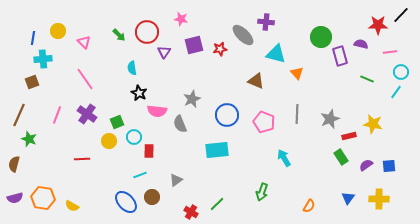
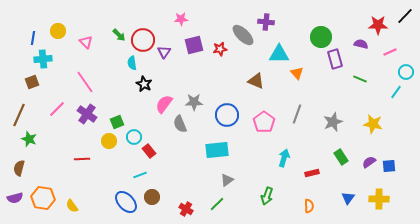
black line at (401, 15): moved 4 px right, 1 px down
pink star at (181, 19): rotated 16 degrees counterclockwise
red circle at (147, 32): moved 4 px left, 8 px down
pink triangle at (84, 42): moved 2 px right
pink line at (390, 52): rotated 16 degrees counterclockwise
cyan triangle at (276, 54): moved 3 px right; rotated 15 degrees counterclockwise
purple rectangle at (340, 56): moved 5 px left, 3 px down
cyan semicircle at (132, 68): moved 5 px up
cyan circle at (401, 72): moved 5 px right
pink line at (85, 79): moved 3 px down
green line at (367, 79): moved 7 px left
black star at (139, 93): moved 5 px right, 9 px up
gray star at (192, 99): moved 2 px right, 3 px down; rotated 24 degrees clockwise
pink semicircle at (157, 111): moved 7 px right, 7 px up; rotated 120 degrees clockwise
gray line at (297, 114): rotated 18 degrees clockwise
pink line at (57, 115): moved 6 px up; rotated 24 degrees clockwise
gray star at (330, 119): moved 3 px right, 3 px down
pink pentagon at (264, 122): rotated 15 degrees clockwise
red rectangle at (349, 136): moved 37 px left, 37 px down
red rectangle at (149, 151): rotated 40 degrees counterclockwise
cyan arrow at (284, 158): rotated 48 degrees clockwise
brown semicircle at (14, 164): moved 5 px right, 4 px down
purple semicircle at (366, 165): moved 3 px right, 3 px up
gray triangle at (176, 180): moved 51 px right
green arrow at (262, 192): moved 5 px right, 4 px down
yellow semicircle at (72, 206): rotated 24 degrees clockwise
orange semicircle at (309, 206): rotated 32 degrees counterclockwise
red cross at (191, 212): moved 5 px left, 3 px up
